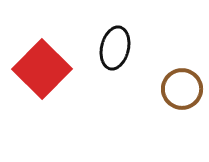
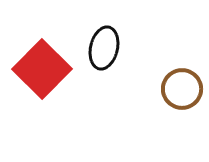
black ellipse: moved 11 px left
